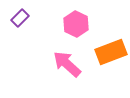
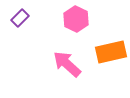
pink hexagon: moved 5 px up
orange rectangle: rotated 8 degrees clockwise
